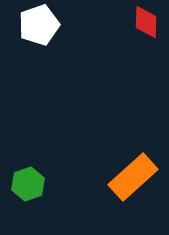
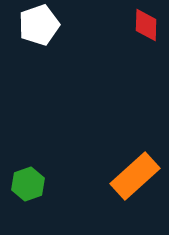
red diamond: moved 3 px down
orange rectangle: moved 2 px right, 1 px up
